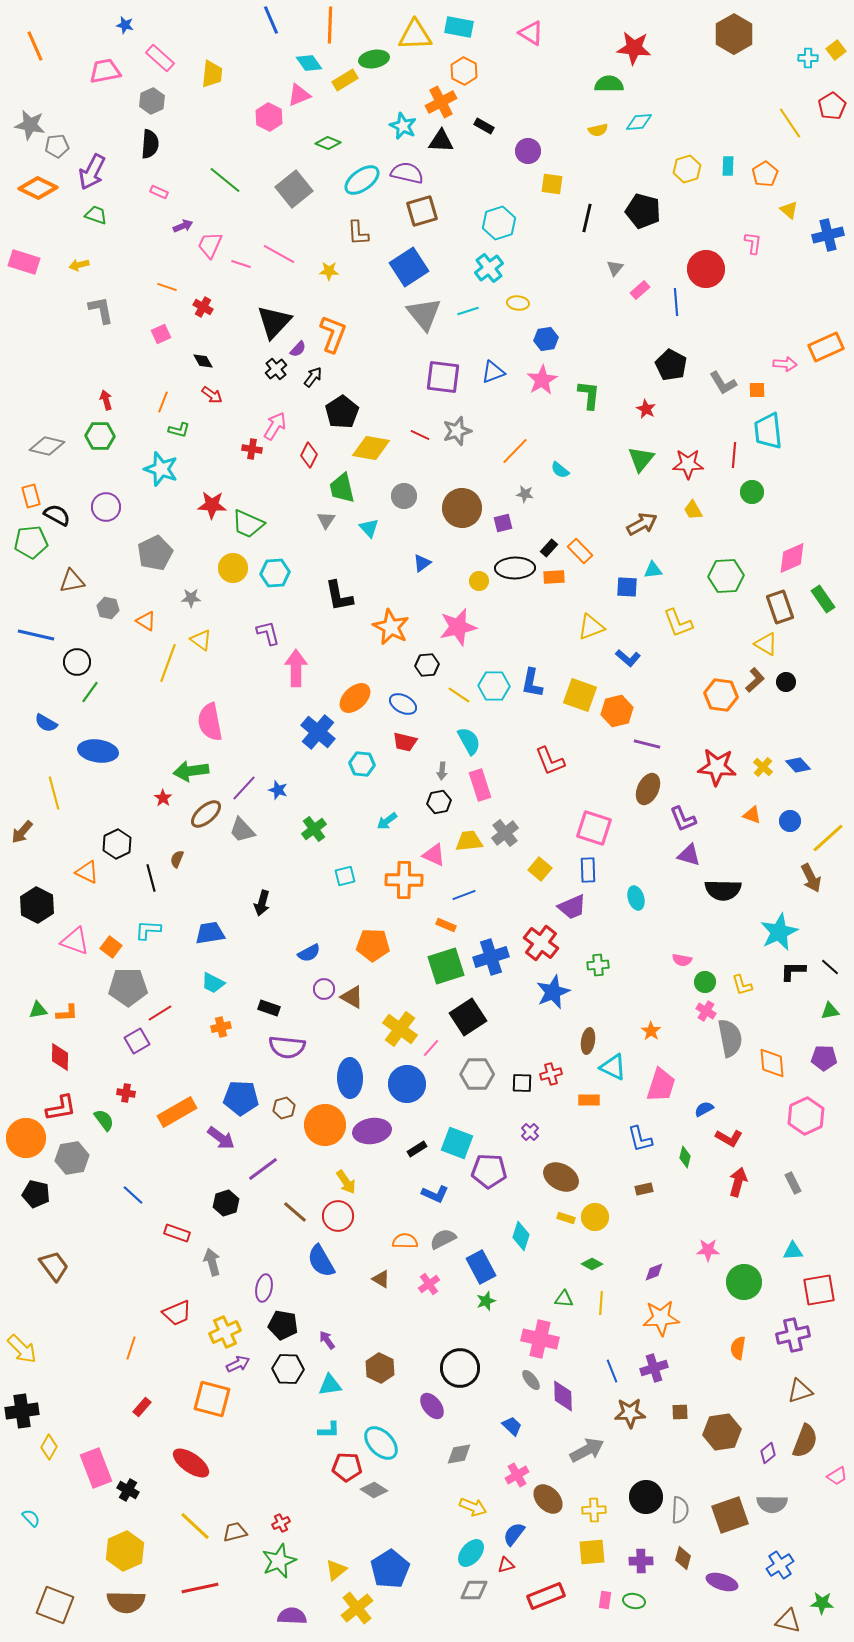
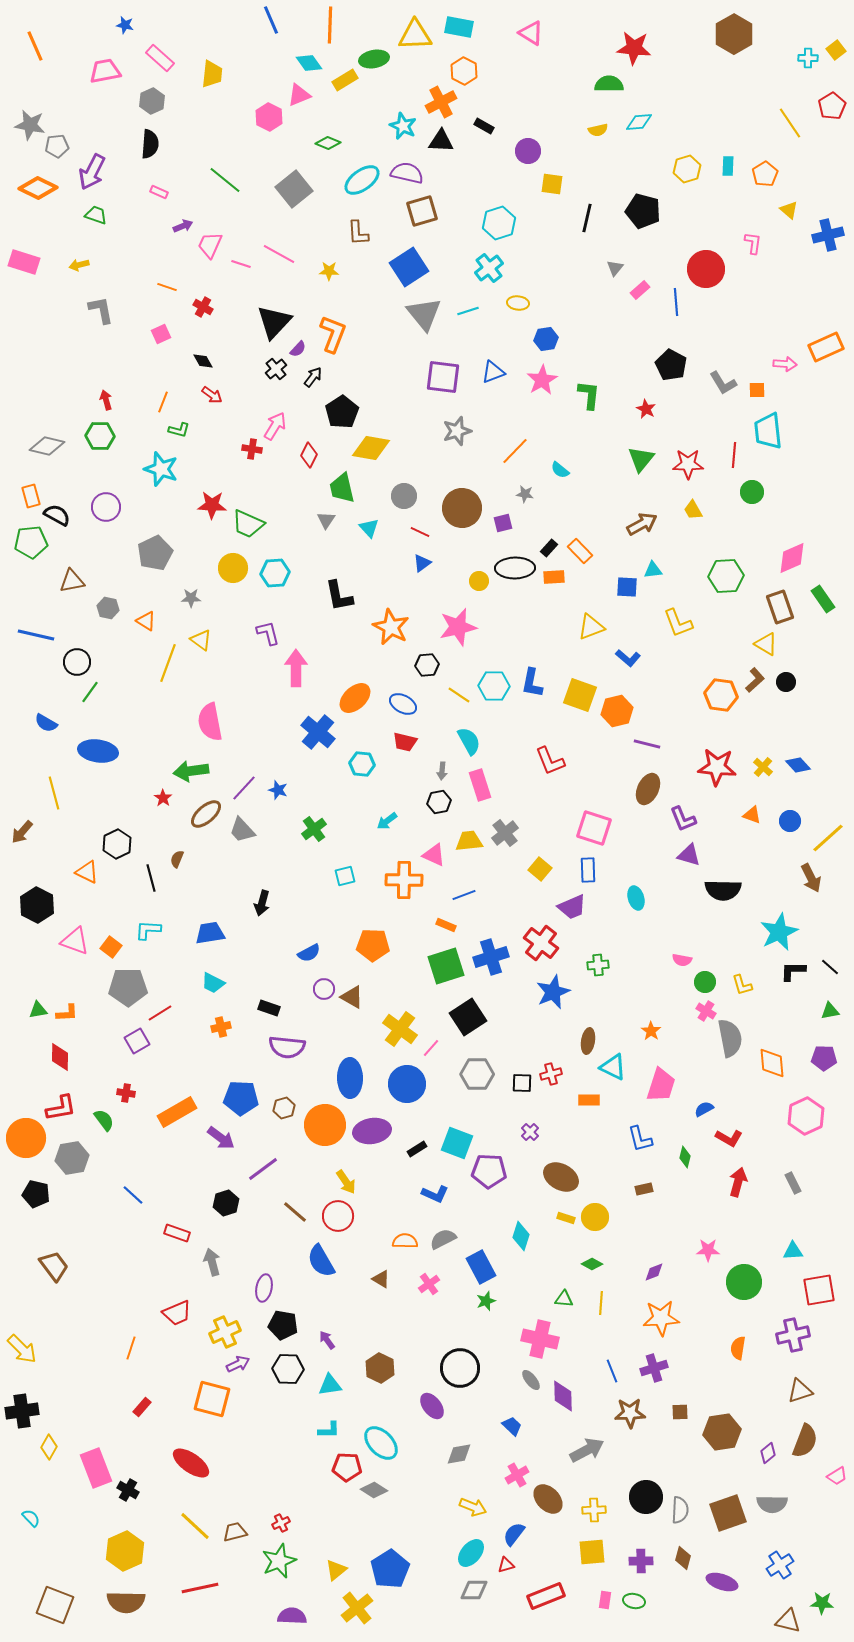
red line at (420, 435): moved 97 px down
brown square at (730, 1515): moved 2 px left, 2 px up
